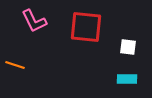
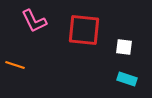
red square: moved 2 px left, 3 px down
white square: moved 4 px left
cyan rectangle: rotated 18 degrees clockwise
